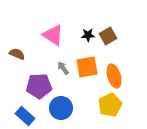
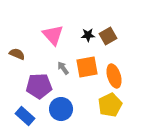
pink triangle: rotated 15 degrees clockwise
blue circle: moved 1 px down
